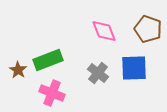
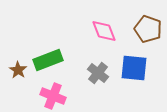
blue square: rotated 8 degrees clockwise
pink cross: moved 1 px right, 3 px down
